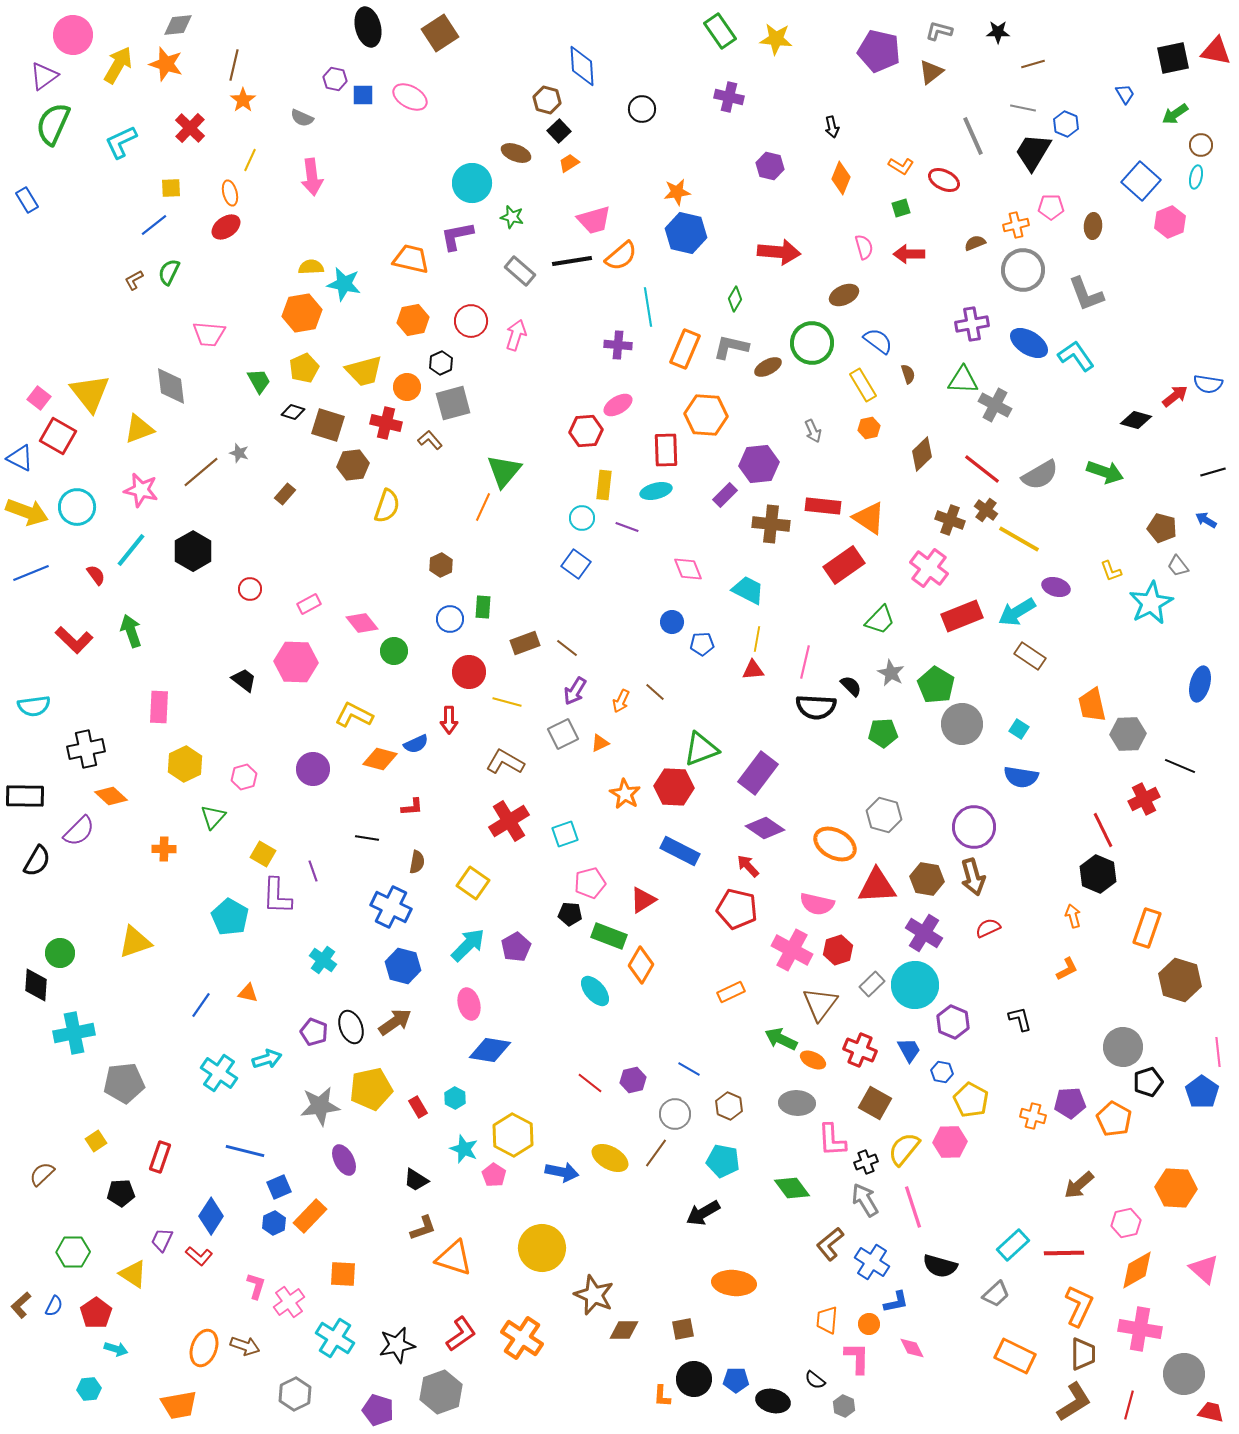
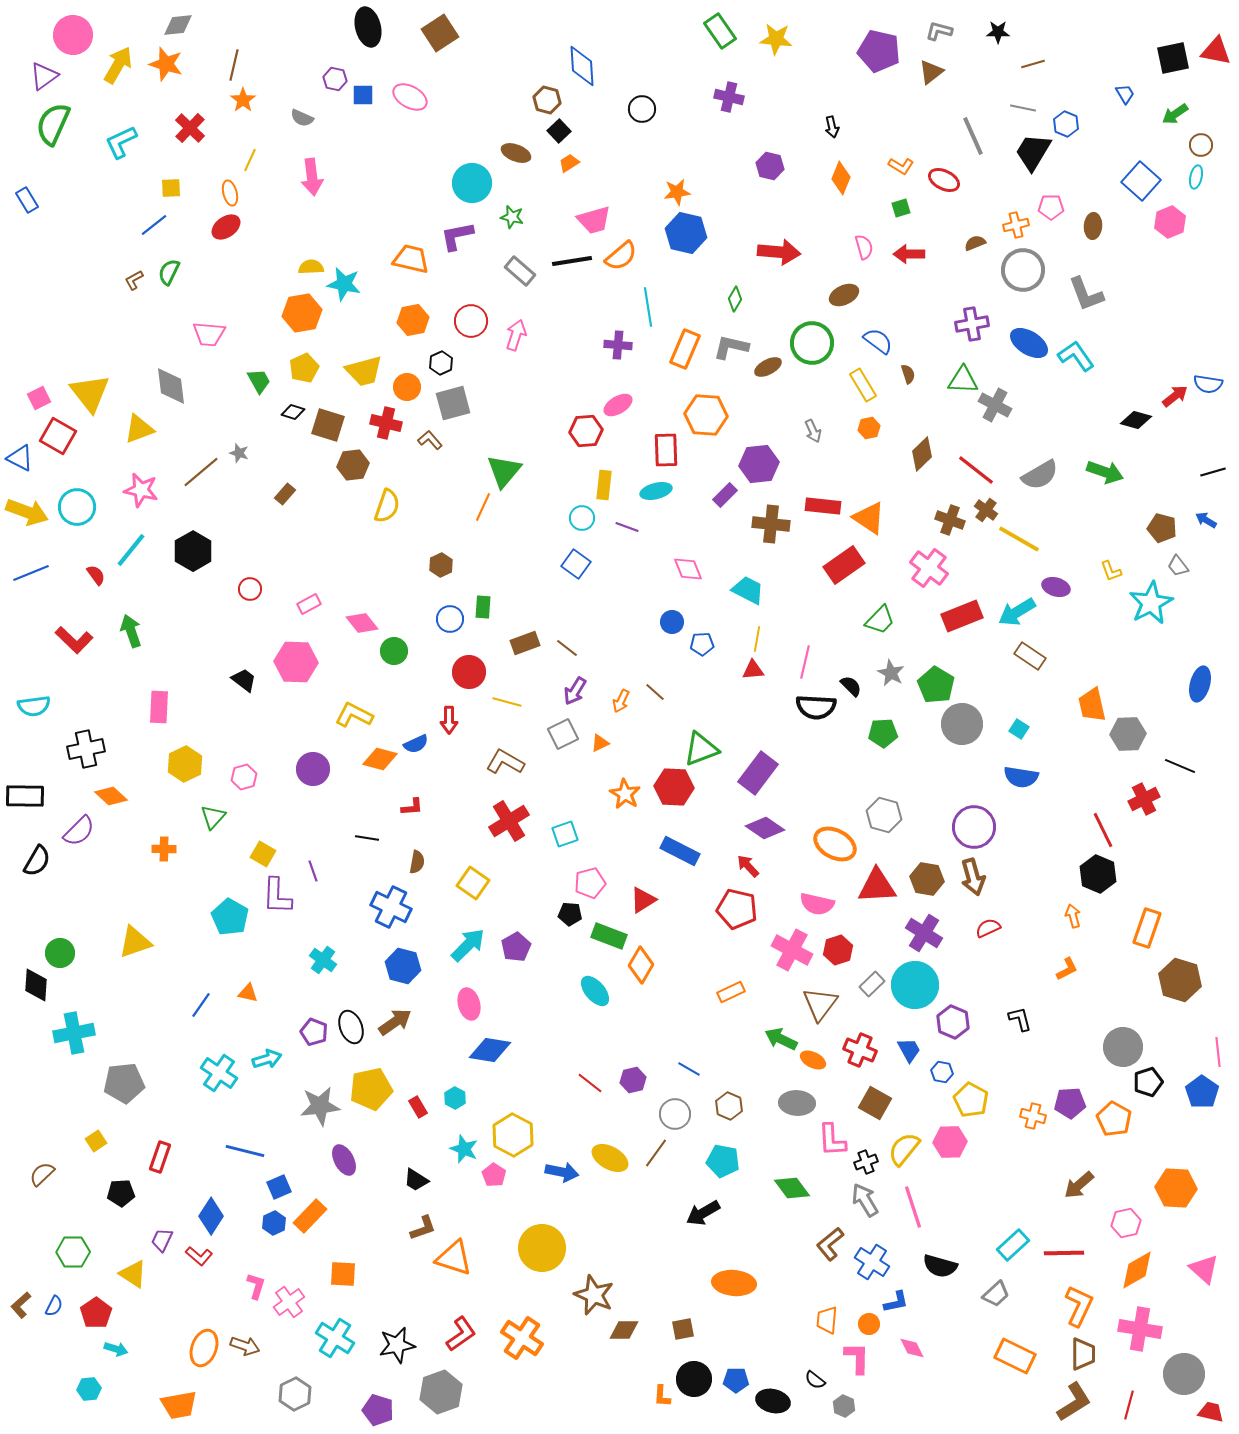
pink square at (39, 398): rotated 25 degrees clockwise
red line at (982, 469): moved 6 px left, 1 px down
